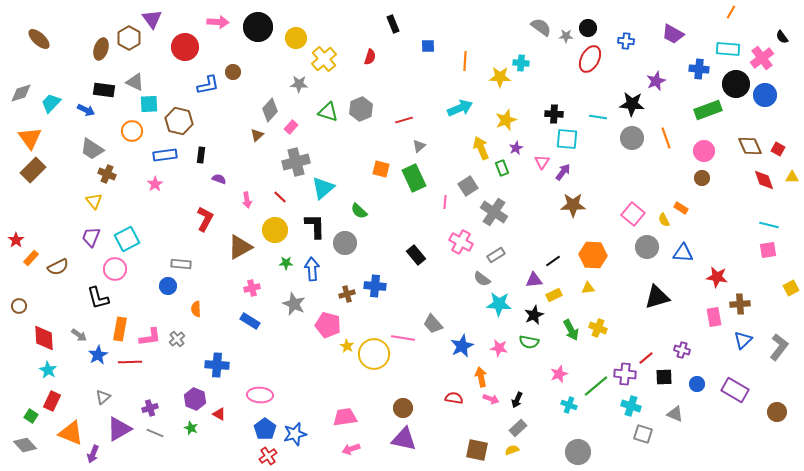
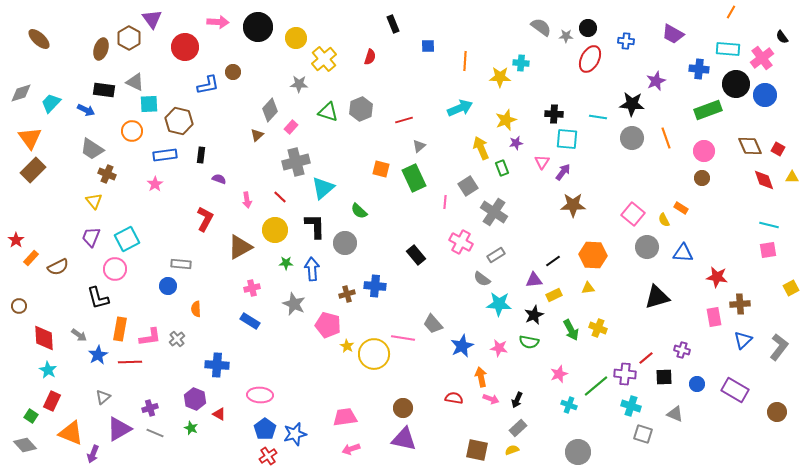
purple star at (516, 148): moved 5 px up; rotated 16 degrees clockwise
